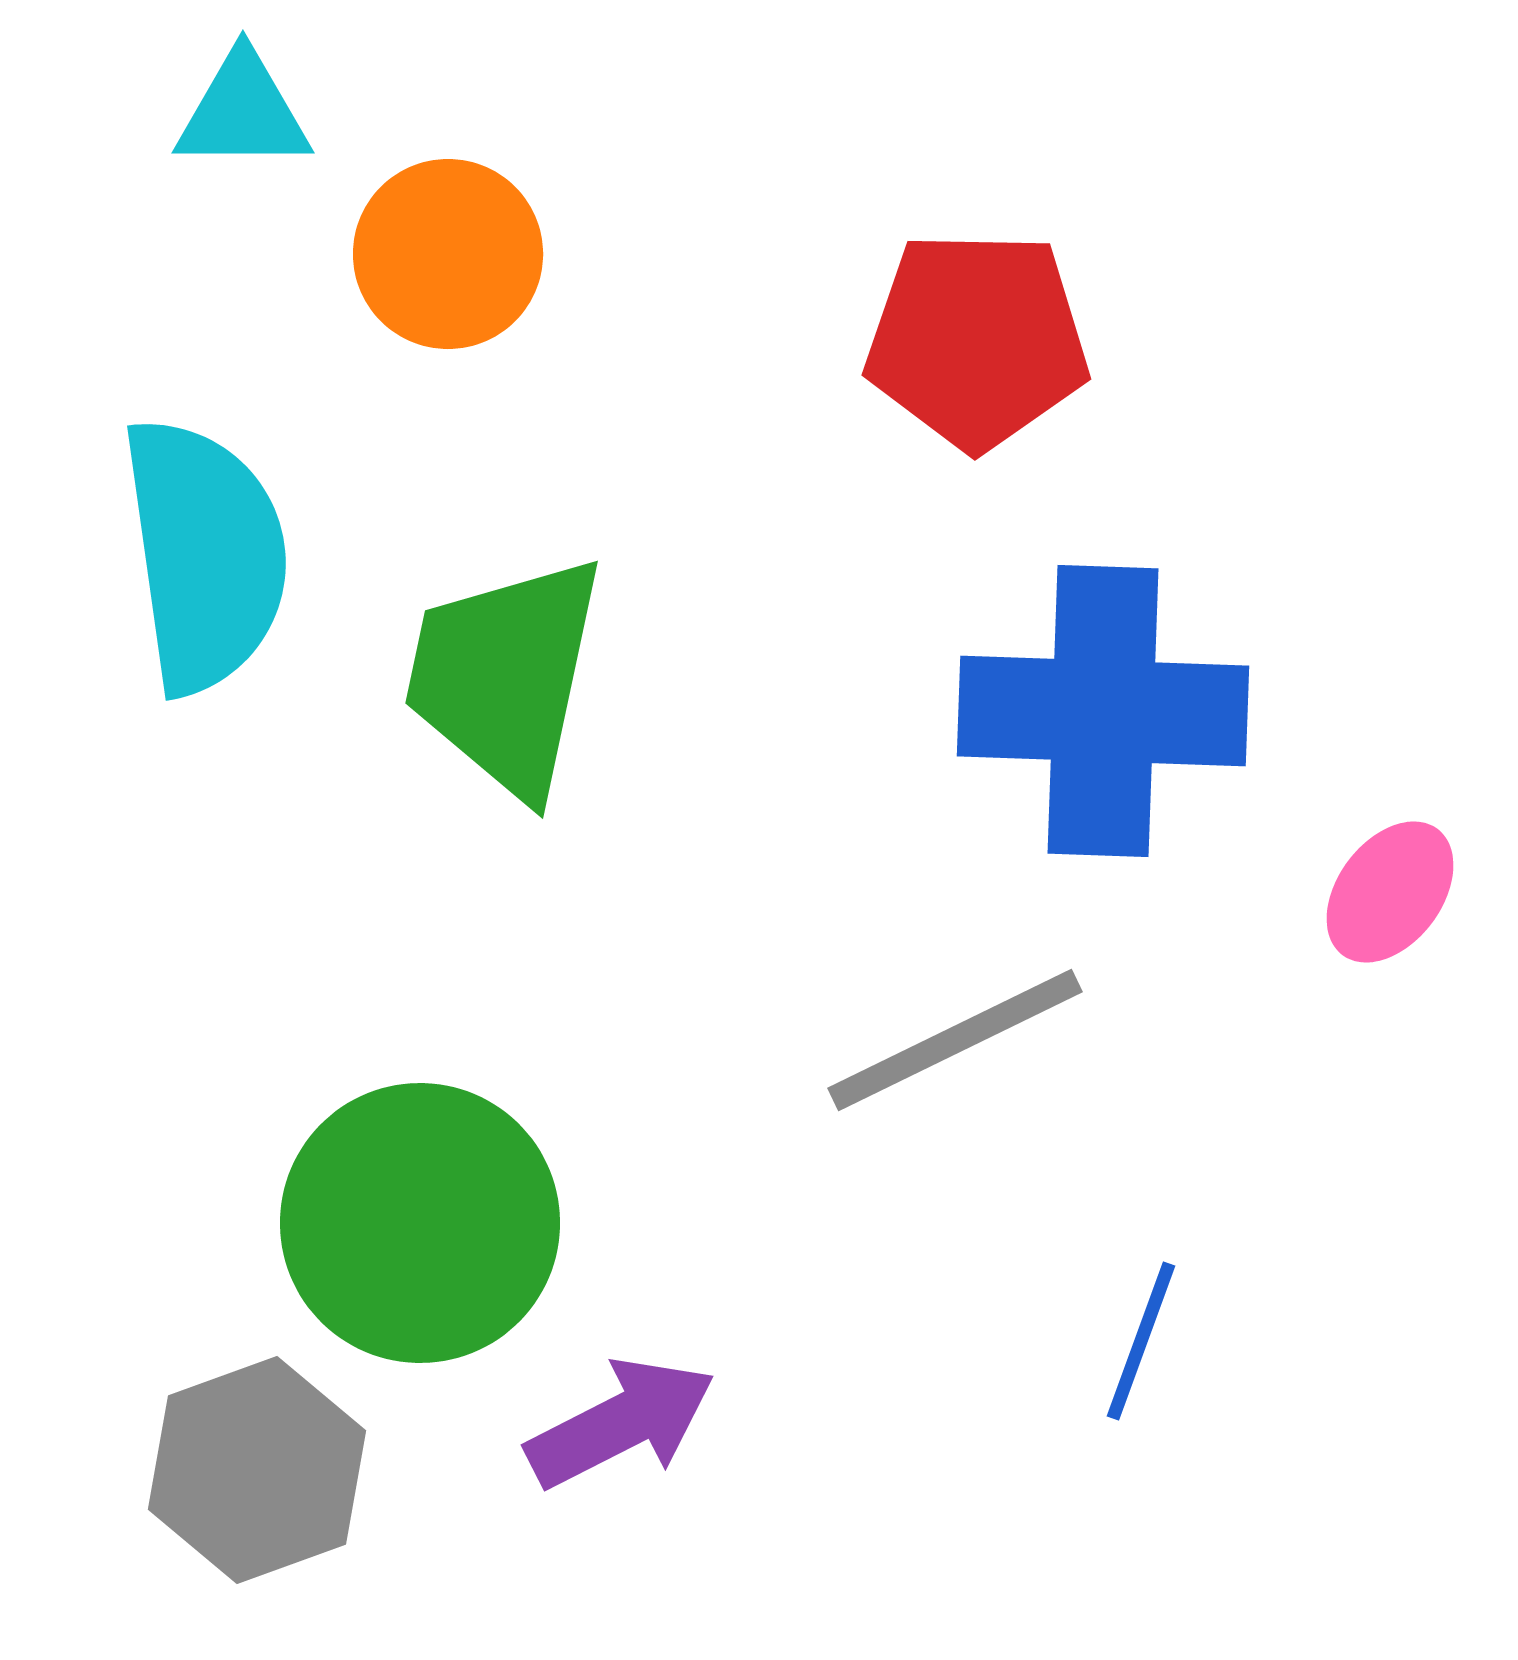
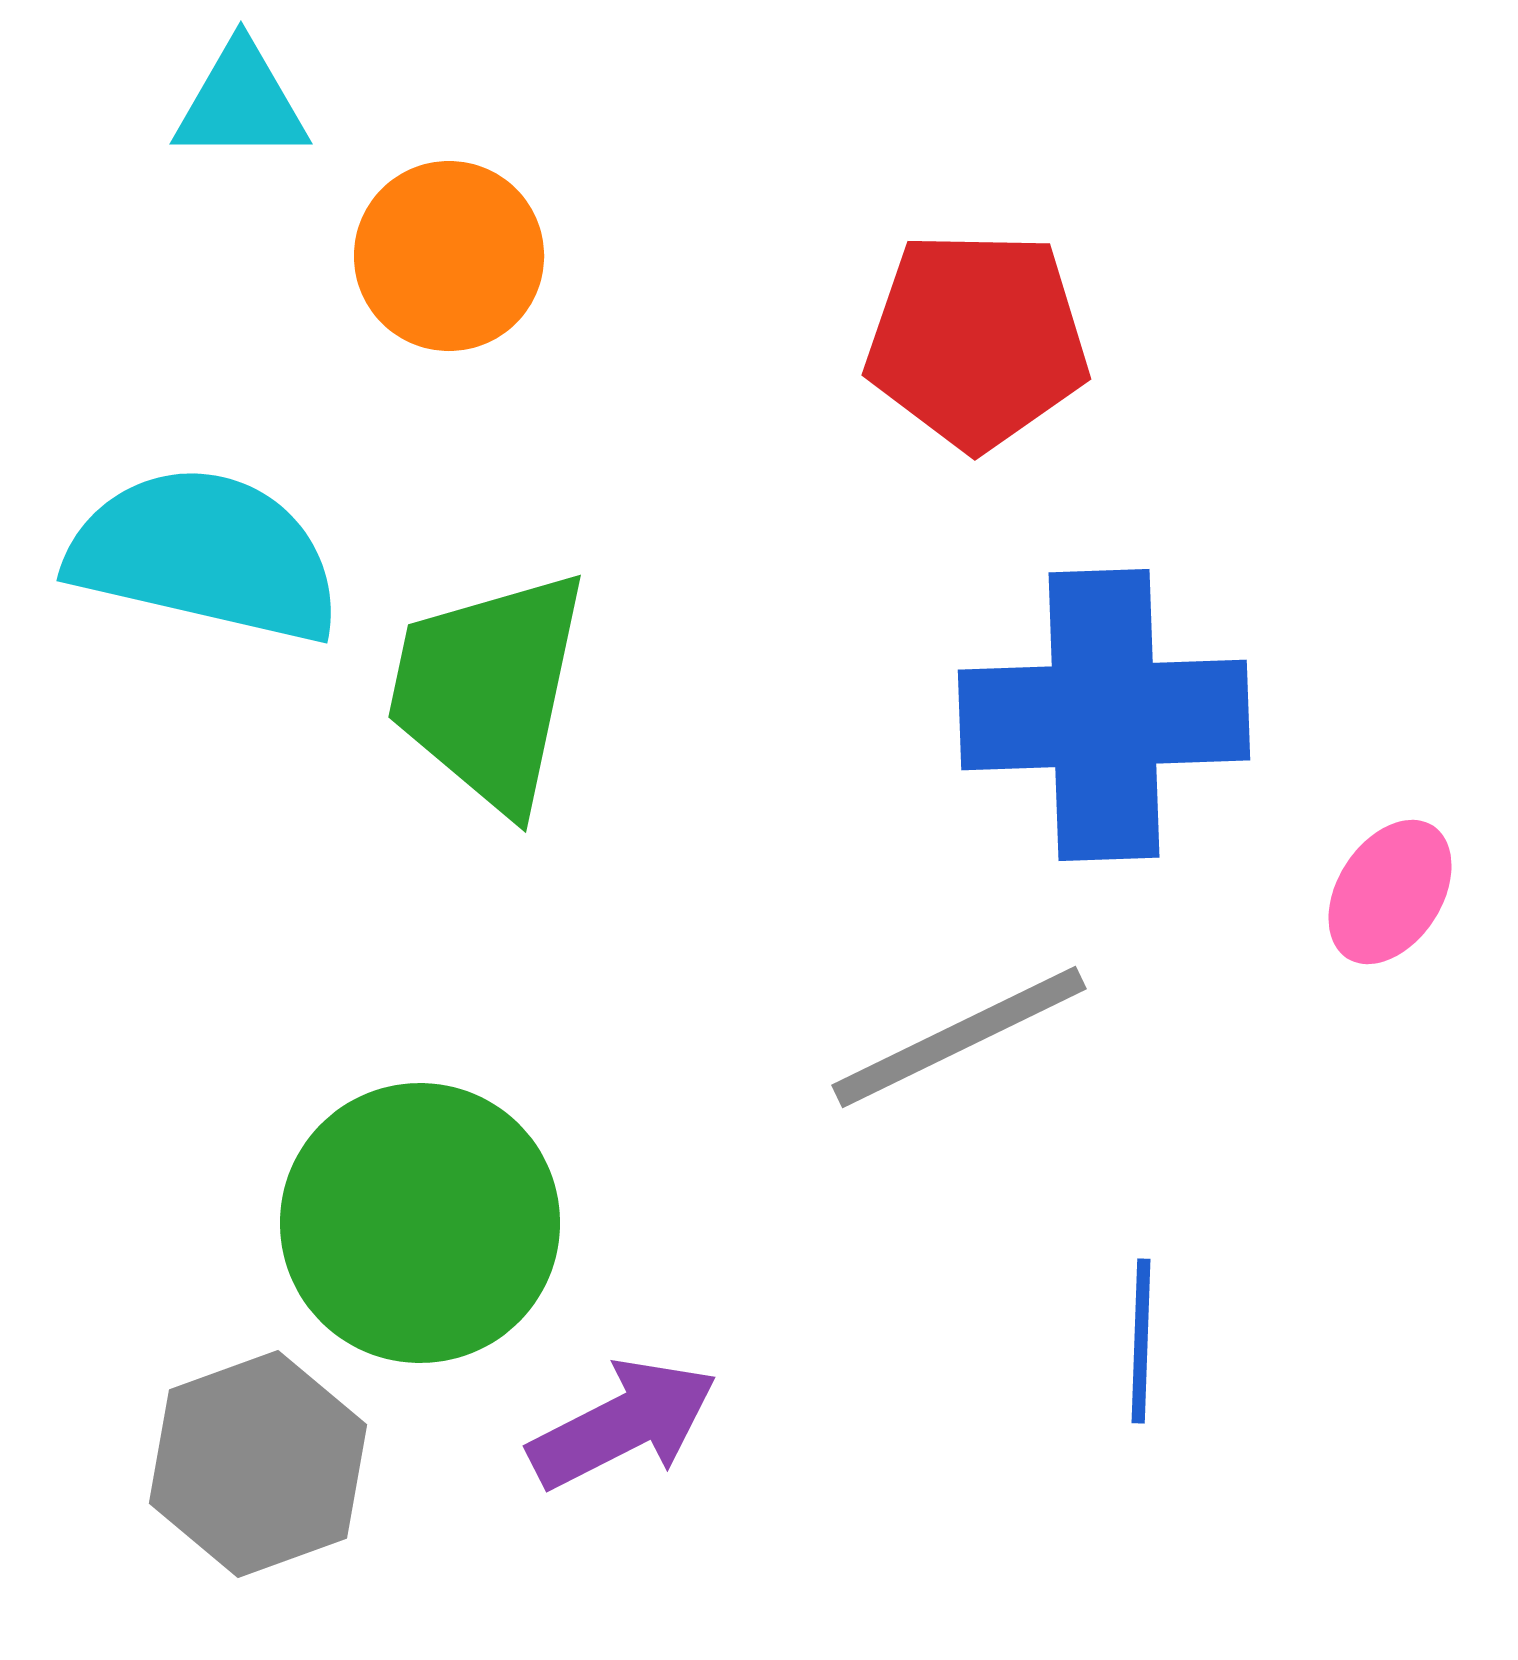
cyan triangle: moved 2 px left, 9 px up
orange circle: moved 1 px right, 2 px down
cyan semicircle: rotated 69 degrees counterclockwise
green trapezoid: moved 17 px left, 14 px down
blue cross: moved 1 px right, 4 px down; rotated 4 degrees counterclockwise
pink ellipse: rotated 4 degrees counterclockwise
gray line: moved 4 px right, 3 px up
blue line: rotated 18 degrees counterclockwise
purple arrow: moved 2 px right, 1 px down
gray hexagon: moved 1 px right, 6 px up
